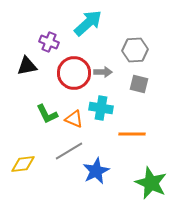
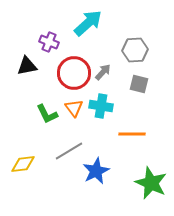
gray arrow: rotated 48 degrees counterclockwise
cyan cross: moved 2 px up
orange triangle: moved 11 px up; rotated 30 degrees clockwise
